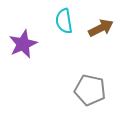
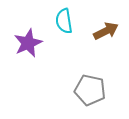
brown arrow: moved 5 px right, 3 px down
purple star: moved 5 px right, 1 px up
